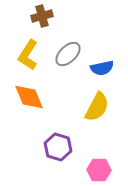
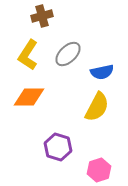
blue semicircle: moved 4 px down
orange diamond: rotated 68 degrees counterclockwise
pink hexagon: rotated 20 degrees counterclockwise
